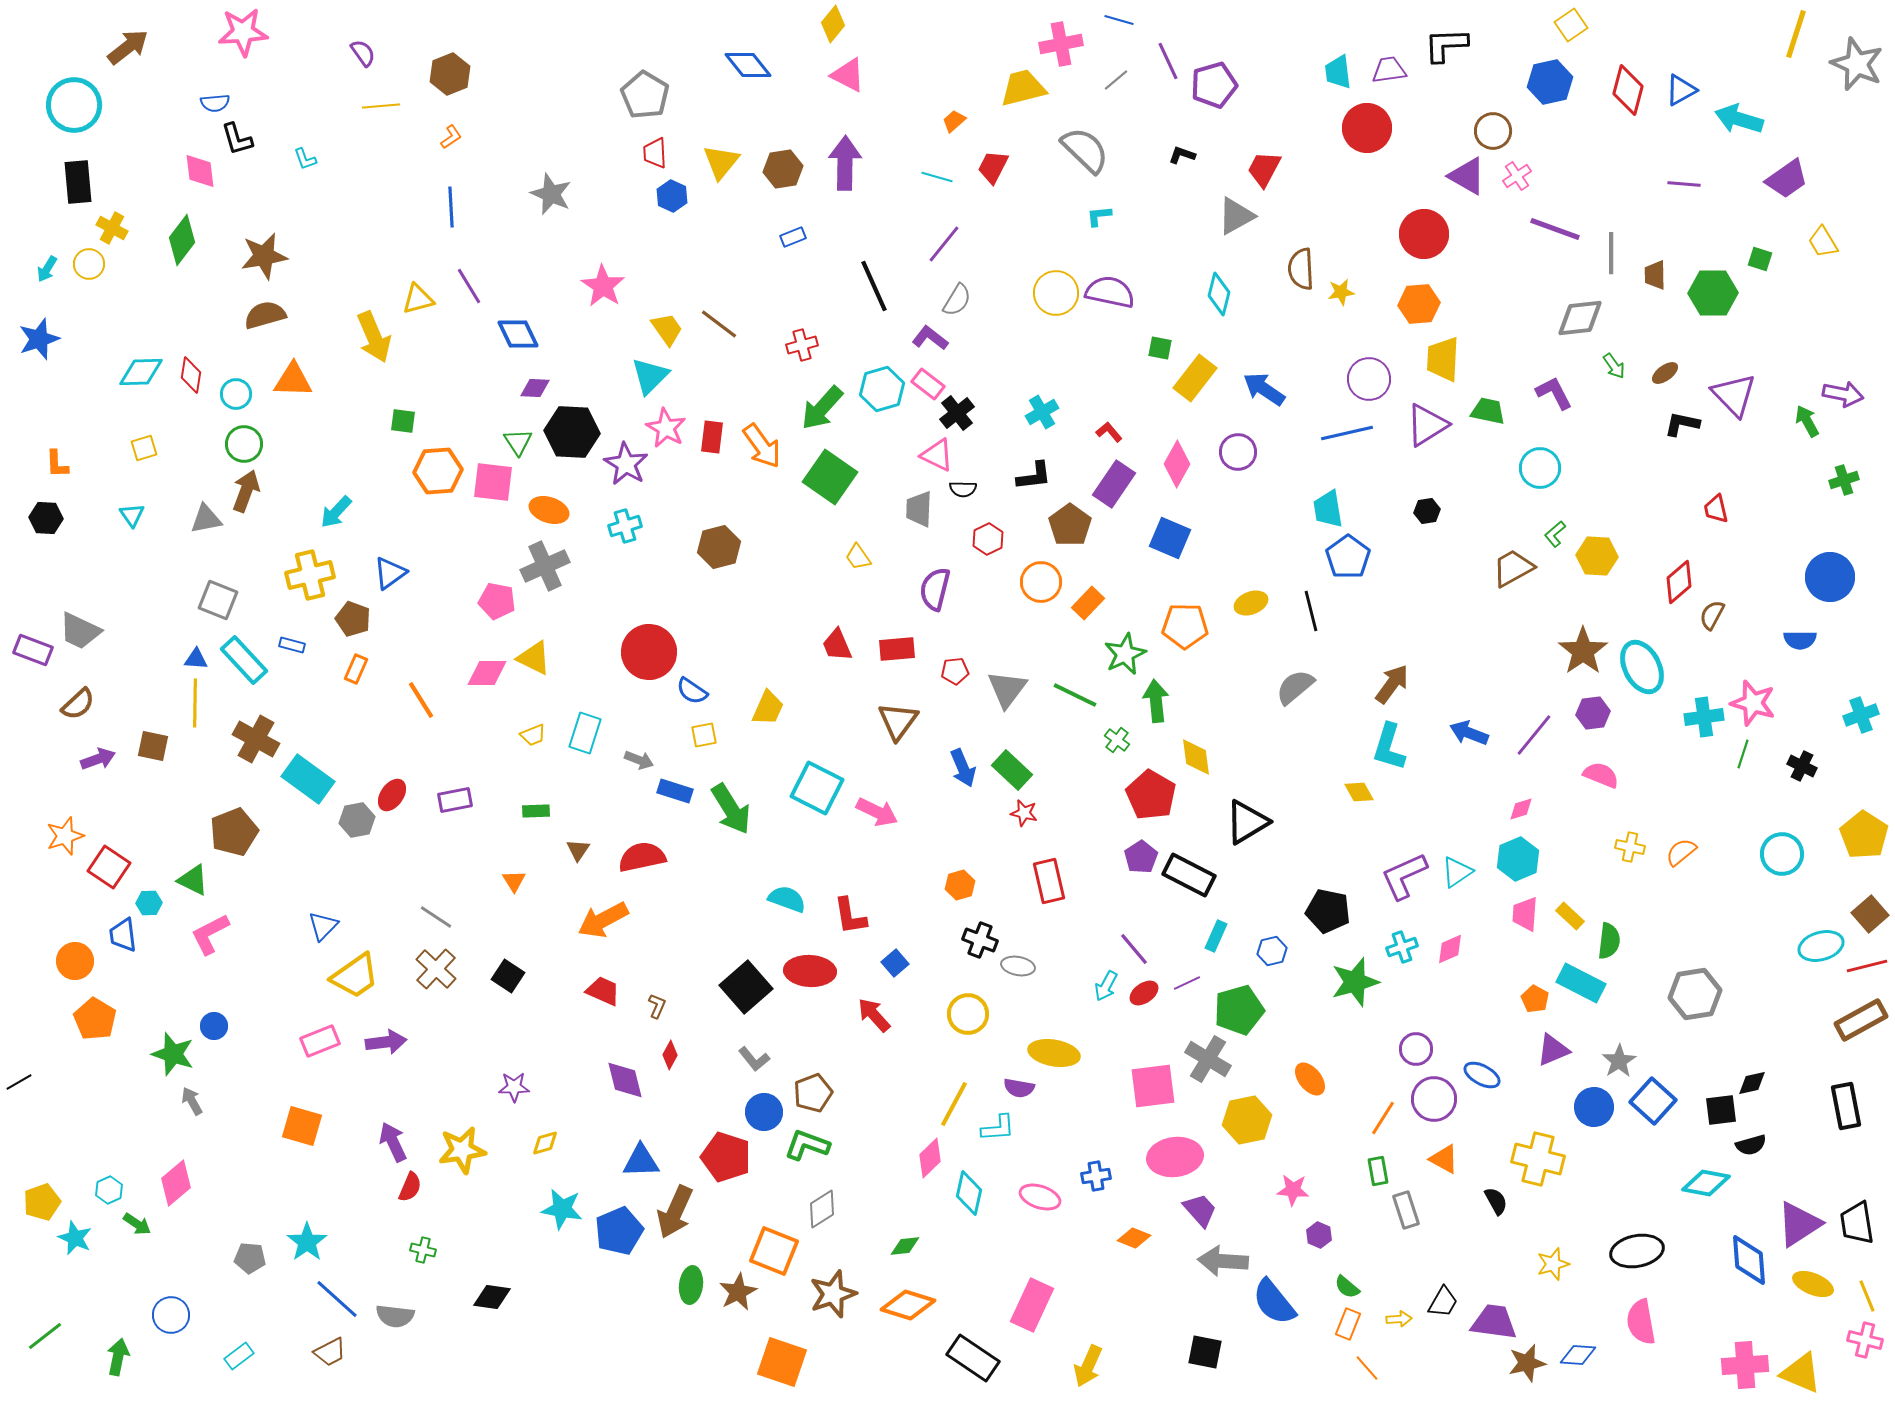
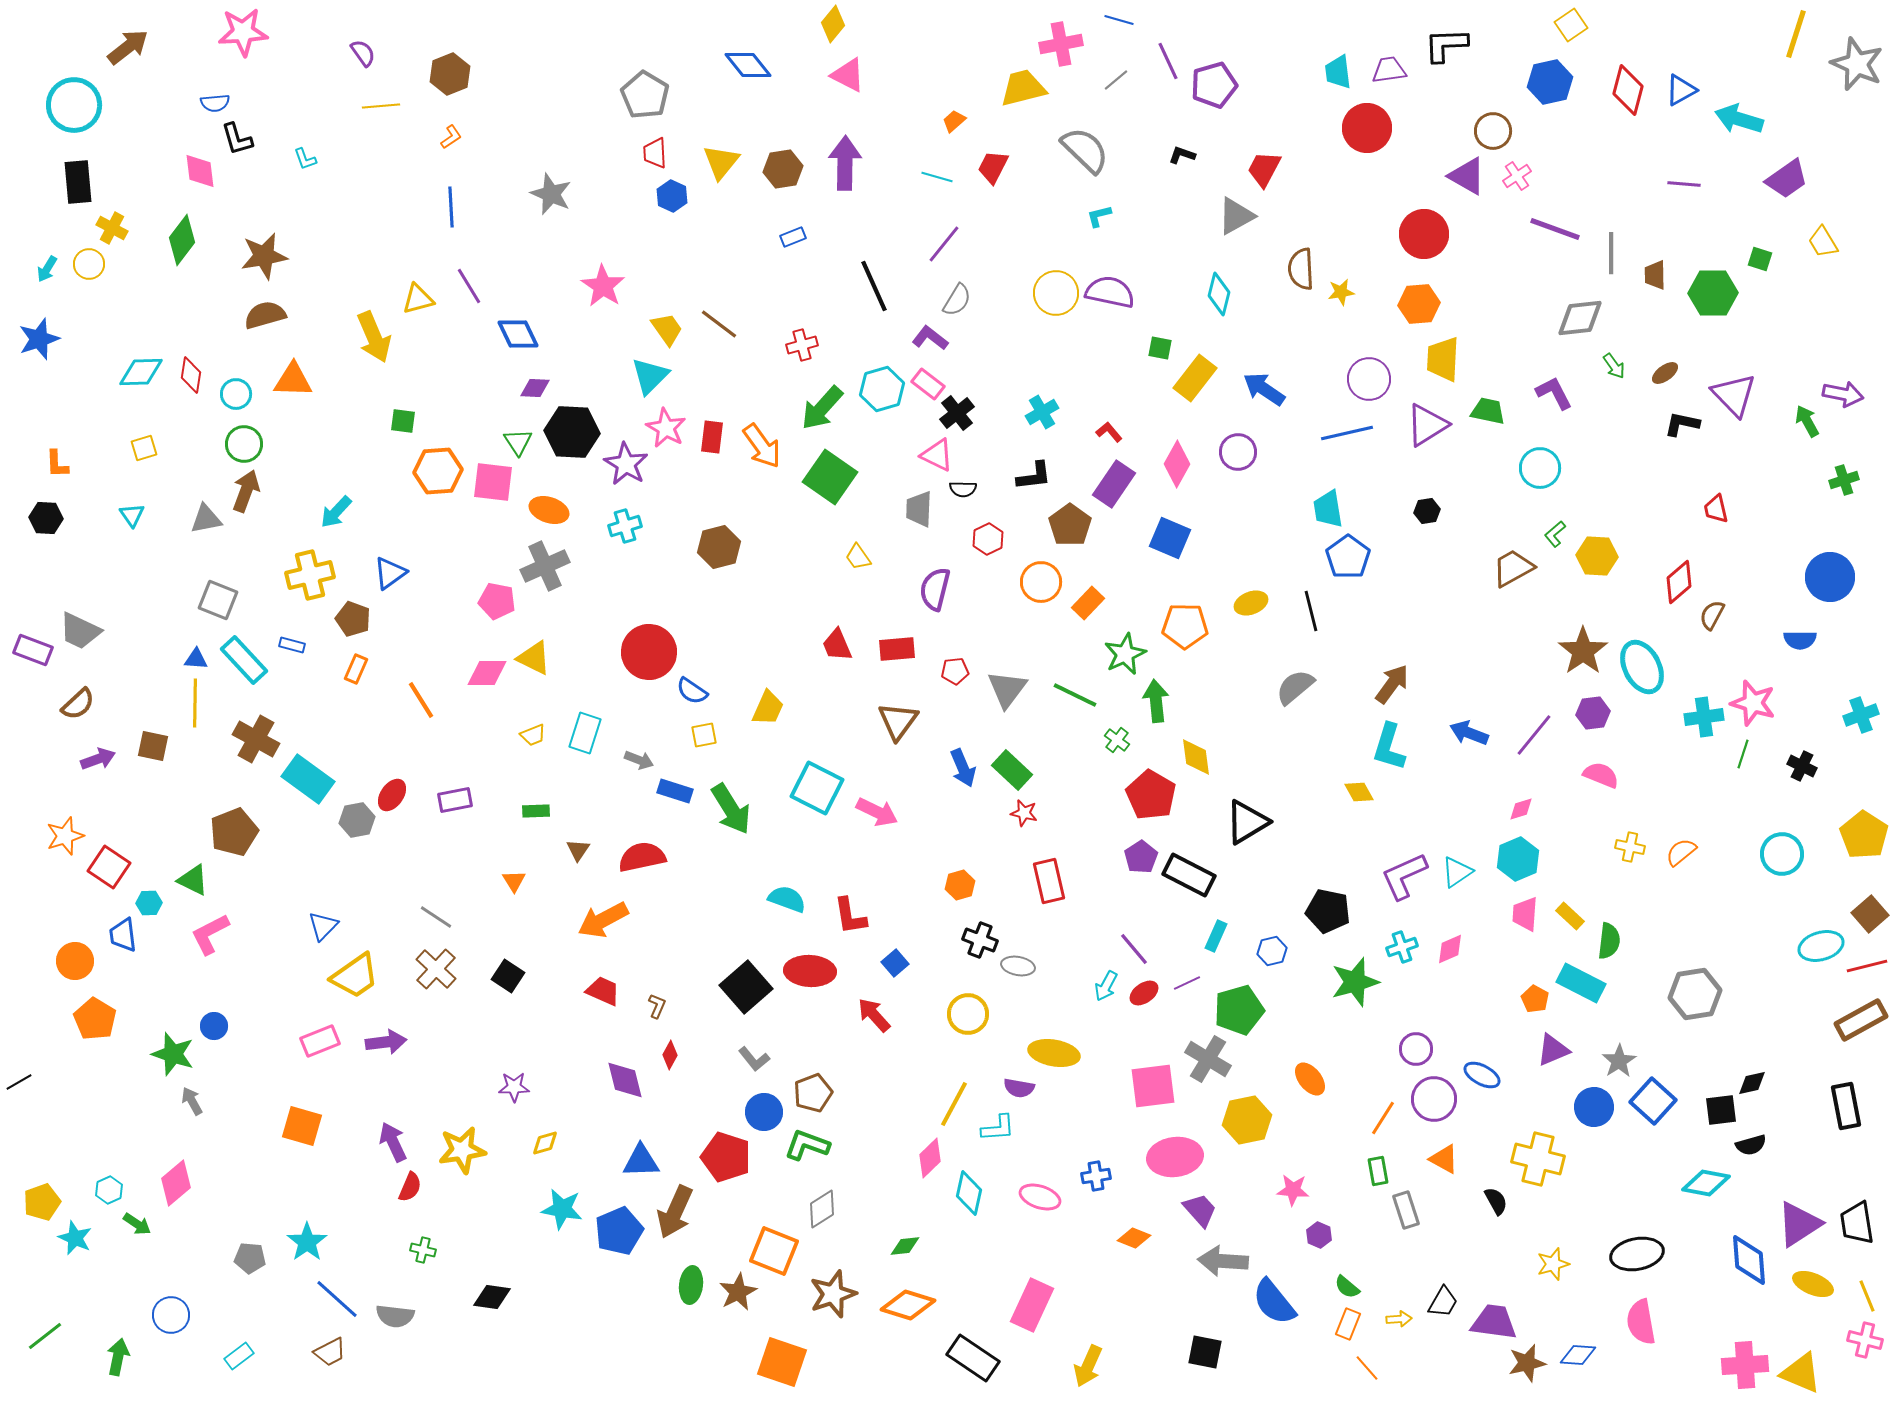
cyan L-shape at (1099, 216): rotated 8 degrees counterclockwise
black ellipse at (1637, 1251): moved 3 px down
